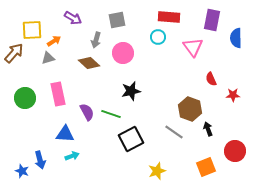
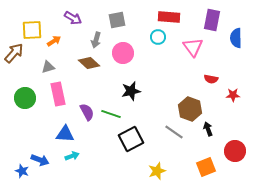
gray triangle: moved 9 px down
red semicircle: rotated 56 degrees counterclockwise
blue arrow: rotated 54 degrees counterclockwise
